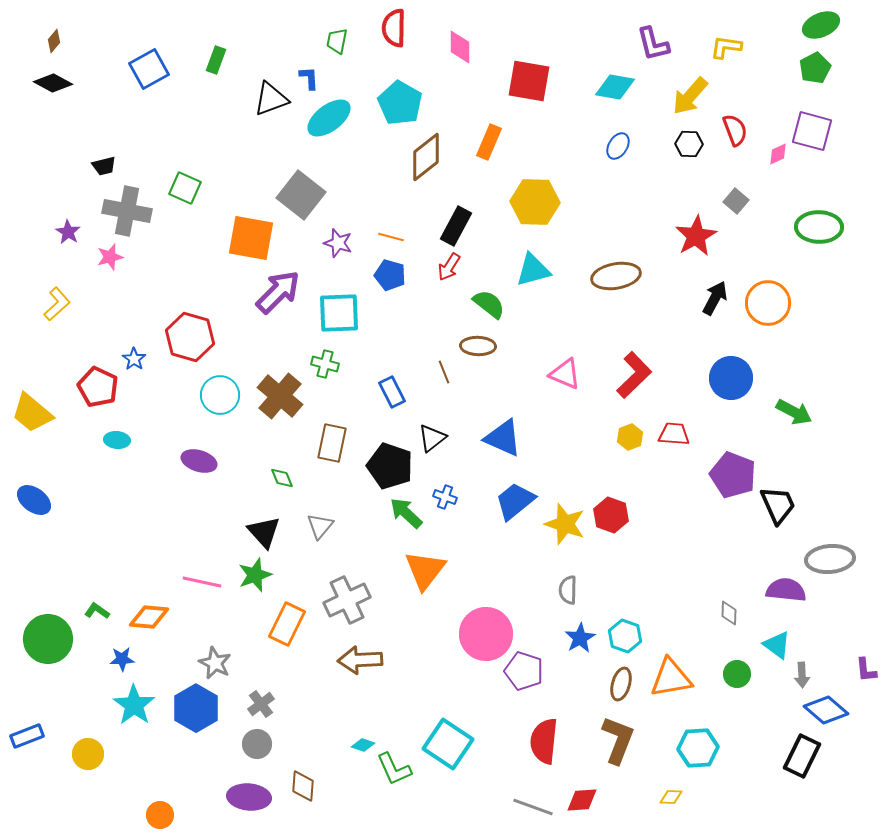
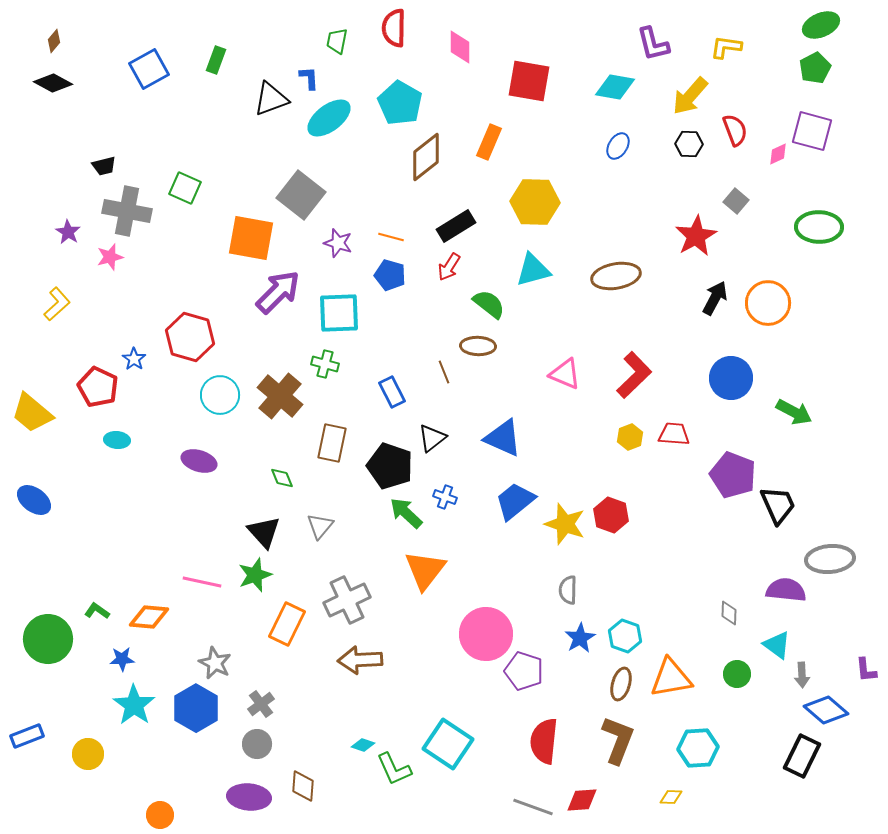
black rectangle at (456, 226): rotated 30 degrees clockwise
